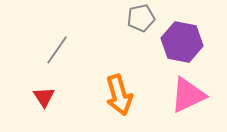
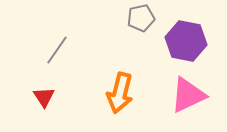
purple hexagon: moved 4 px right, 1 px up
orange arrow: moved 1 px right, 2 px up; rotated 30 degrees clockwise
